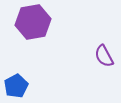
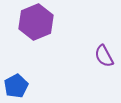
purple hexagon: moved 3 px right; rotated 12 degrees counterclockwise
